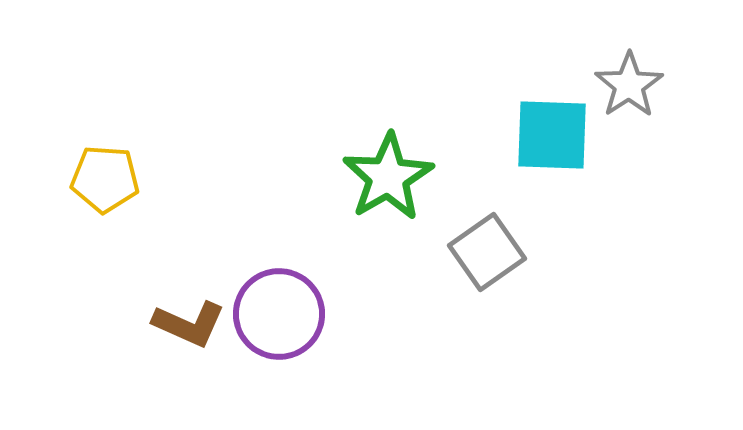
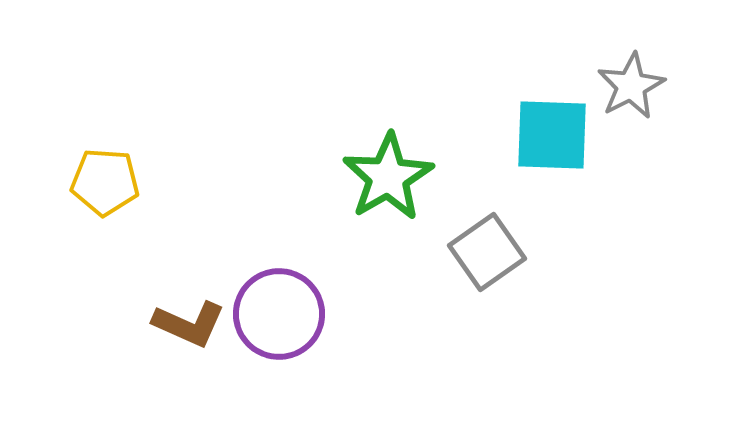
gray star: moved 2 px right, 1 px down; rotated 6 degrees clockwise
yellow pentagon: moved 3 px down
